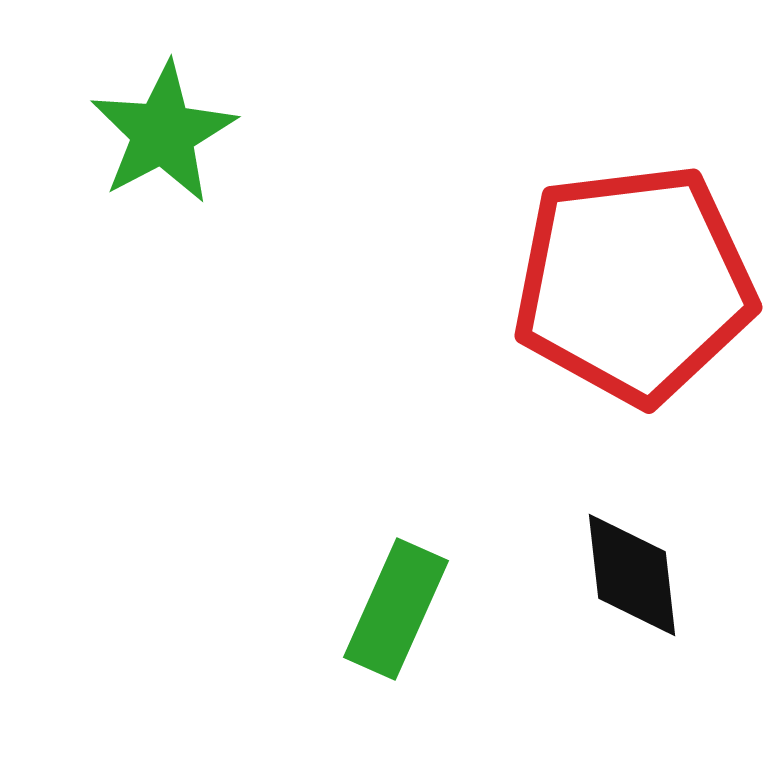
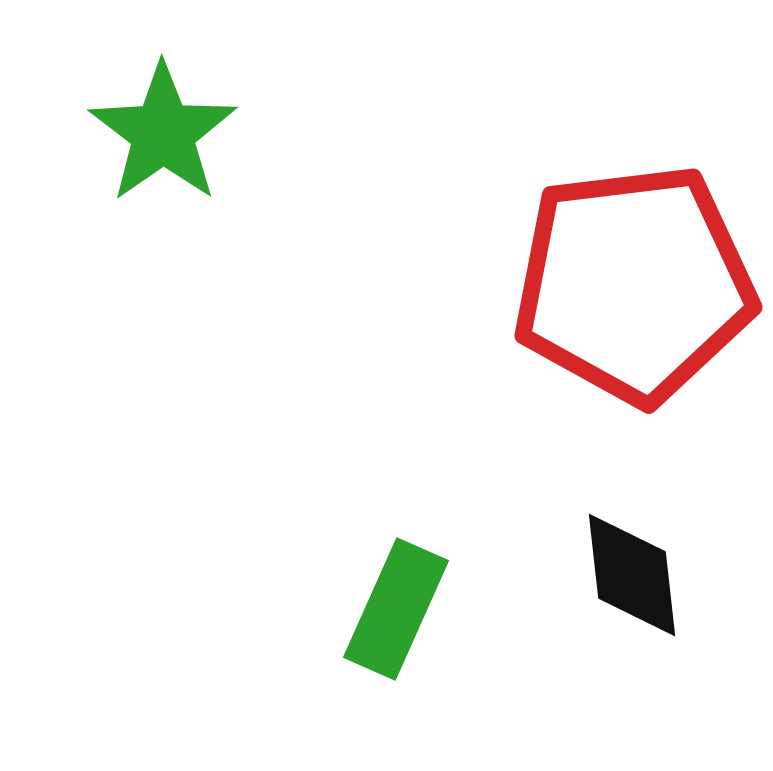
green star: rotated 7 degrees counterclockwise
